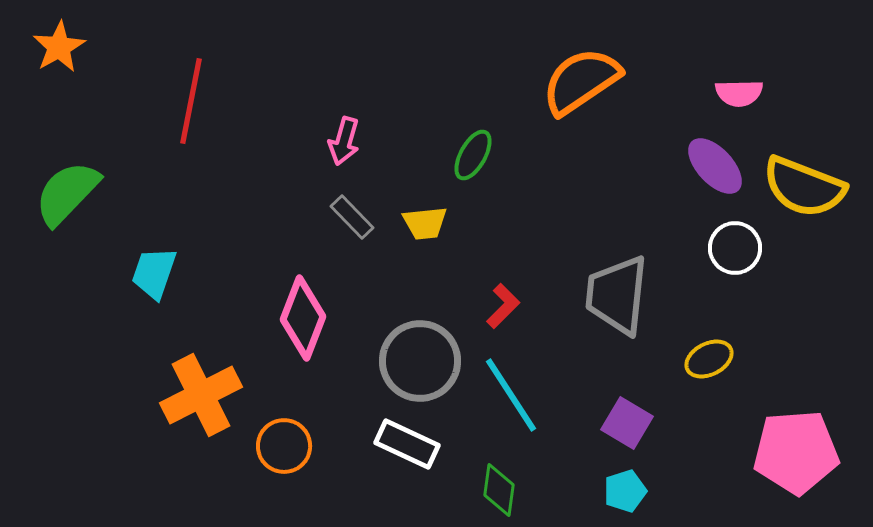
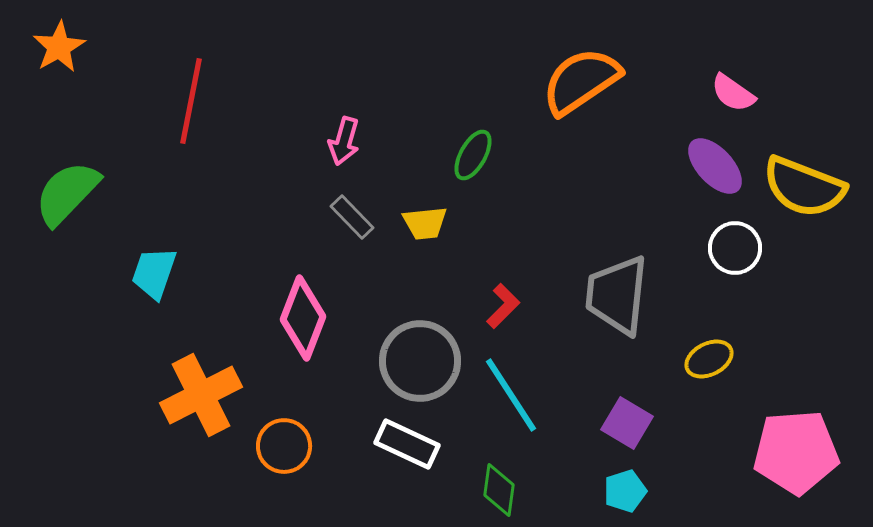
pink semicircle: moved 6 px left; rotated 36 degrees clockwise
